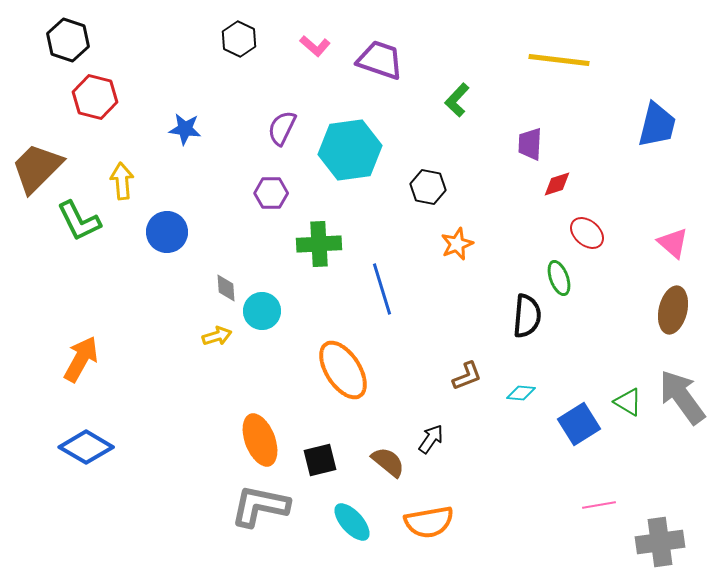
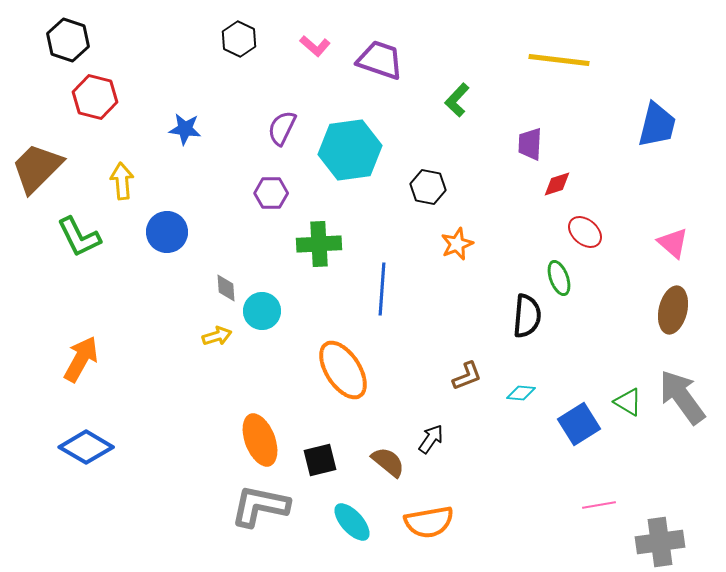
green L-shape at (79, 221): moved 16 px down
red ellipse at (587, 233): moved 2 px left, 1 px up
blue line at (382, 289): rotated 21 degrees clockwise
